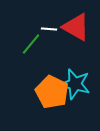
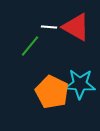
white line: moved 2 px up
green line: moved 1 px left, 2 px down
cyan star: moved 5 px right; rotated 12 degrees counterclockwise
